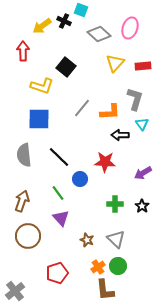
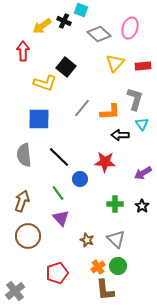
yellow L-shape: moved 3 px right, 3 px up
